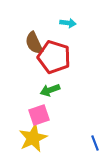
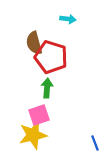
cyan arrow: moved 4 px up
brown semicircle: rotated 10 degrees clockwise
red pentagon: moved 3 px left
green arrow: moved 3 px left, 2 px up; rotated 114 degrees clockwise
yellow star: moved 3 px up; rotated 12 degrees clockwise
